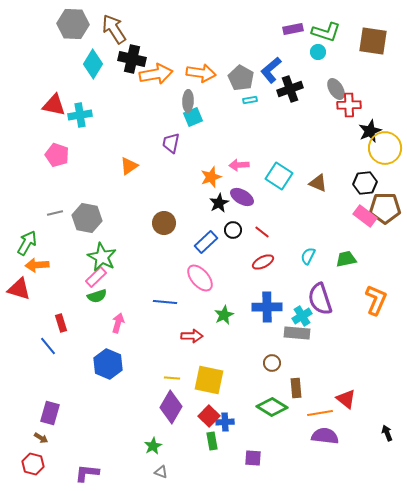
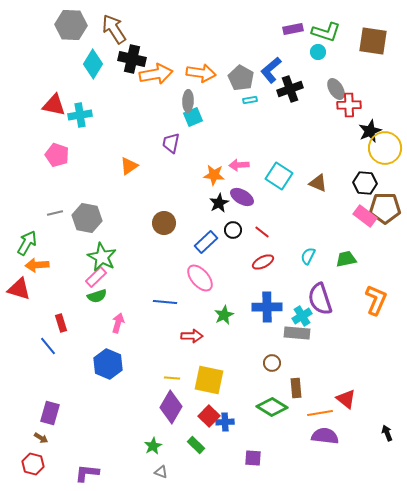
gray hexagon at (73, 24): moved 2 px left, 1 px down
orange star at (211, 177): moved 3 px right, 2 px up; rotated 25 degrees clockwise
black hexagon at (365, 183): rotated 10 degrees clockwise
green rectangle at (212, 441): moved 16 px left, 4 px down; rotated 36 degrees counterclockwise
